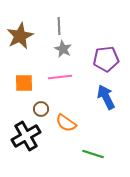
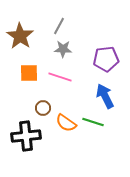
gray line: rotated 30 degrees clockwise
brown star: rotated 12 degrees counterclockwise
gray star: rotated 24 degrees counterclockwise
pink line: rotated 25 degrees clockwise
orange square: moved 5 px right, 10 px up
blue arrow: moved 1 px left, 1 px up
brown circle: moved 2 px right, 1 px up
black cross: rotated 24 degrees clockwise
green line: moved 32 px up
